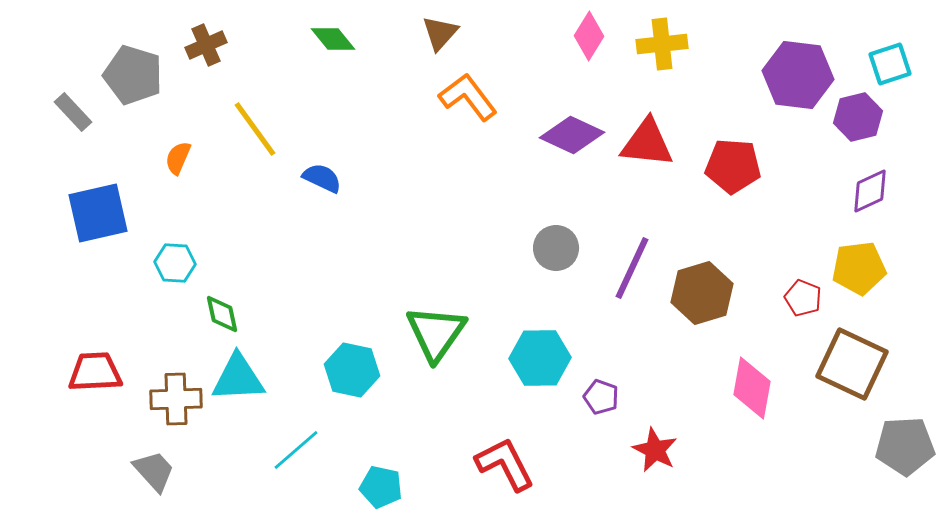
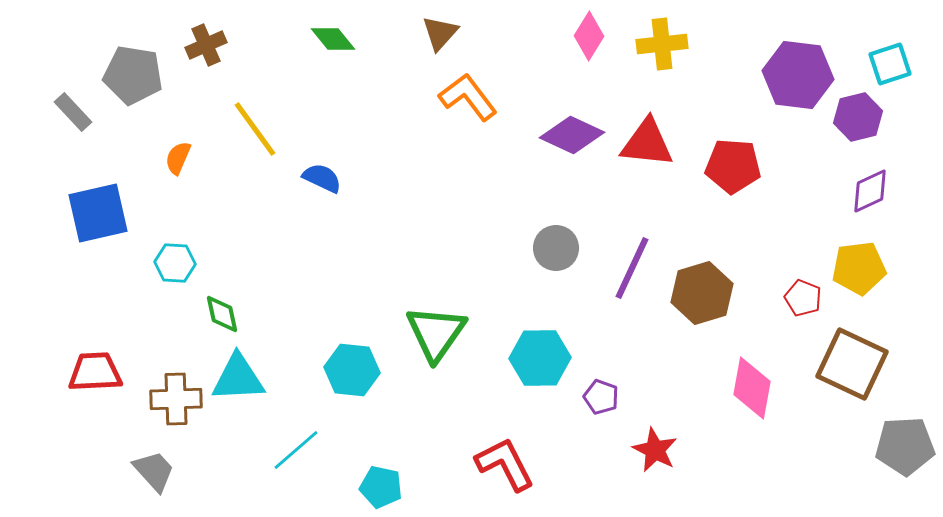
gray pentagon at (133, 75): rotated 8 degrees counterclockwise
cyan hexagon at (352, 370): rotated 6 degrees counterclockwise
